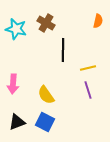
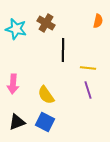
yellow line: rotated 21 degrees clockwise
